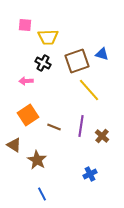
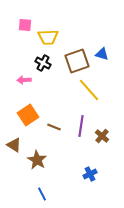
pink arrow: moved 2 px left, 1 px up
